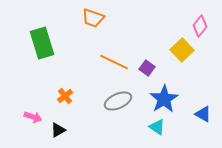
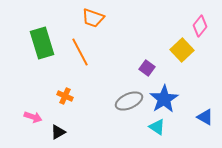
orange line: moved 34 px left, 10 px up; rotated 36 degrees clockwise
orange cross: rotated 28 degrees counterclockwise
gray ellipse: moved 11 px right
blue triangle: moved 2 px right, 3 px down
black triangle: moved 2 px down
